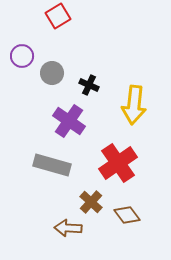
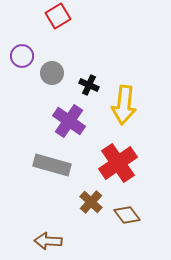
yellow arrow: moved 10 px left
brown arrow: moved 20 px left, 13 px down
